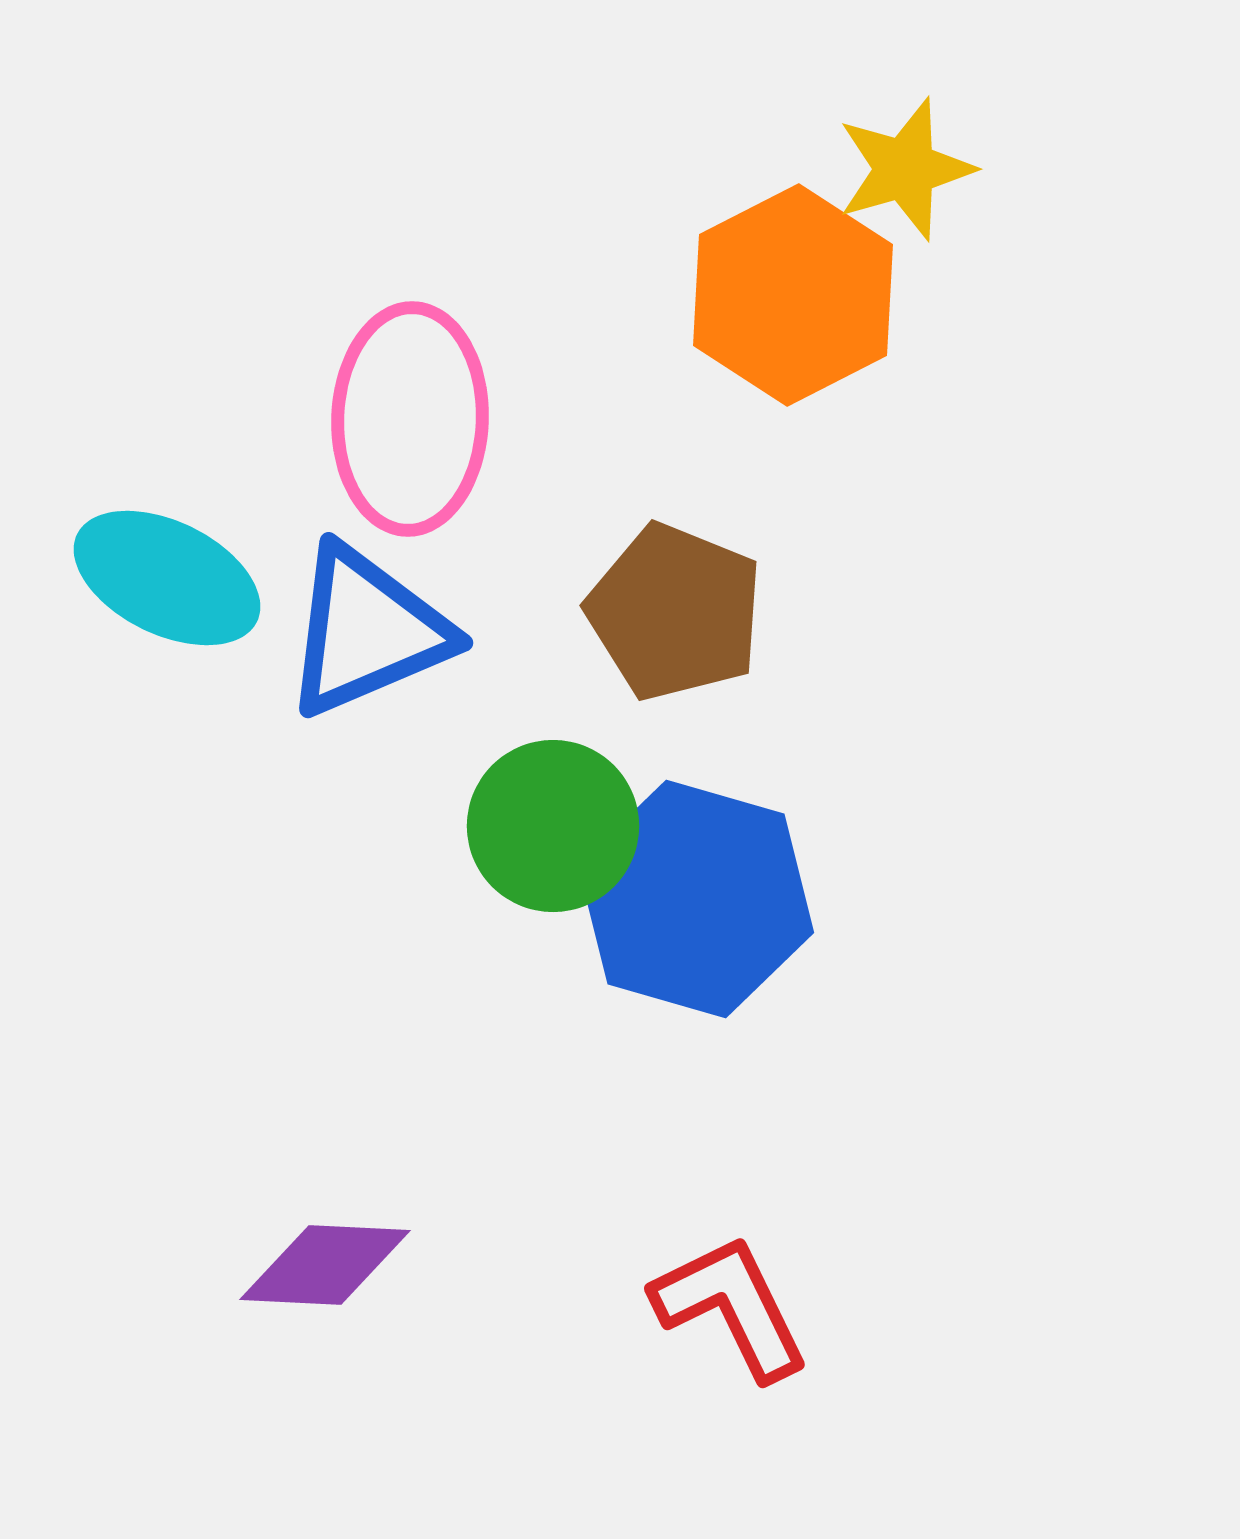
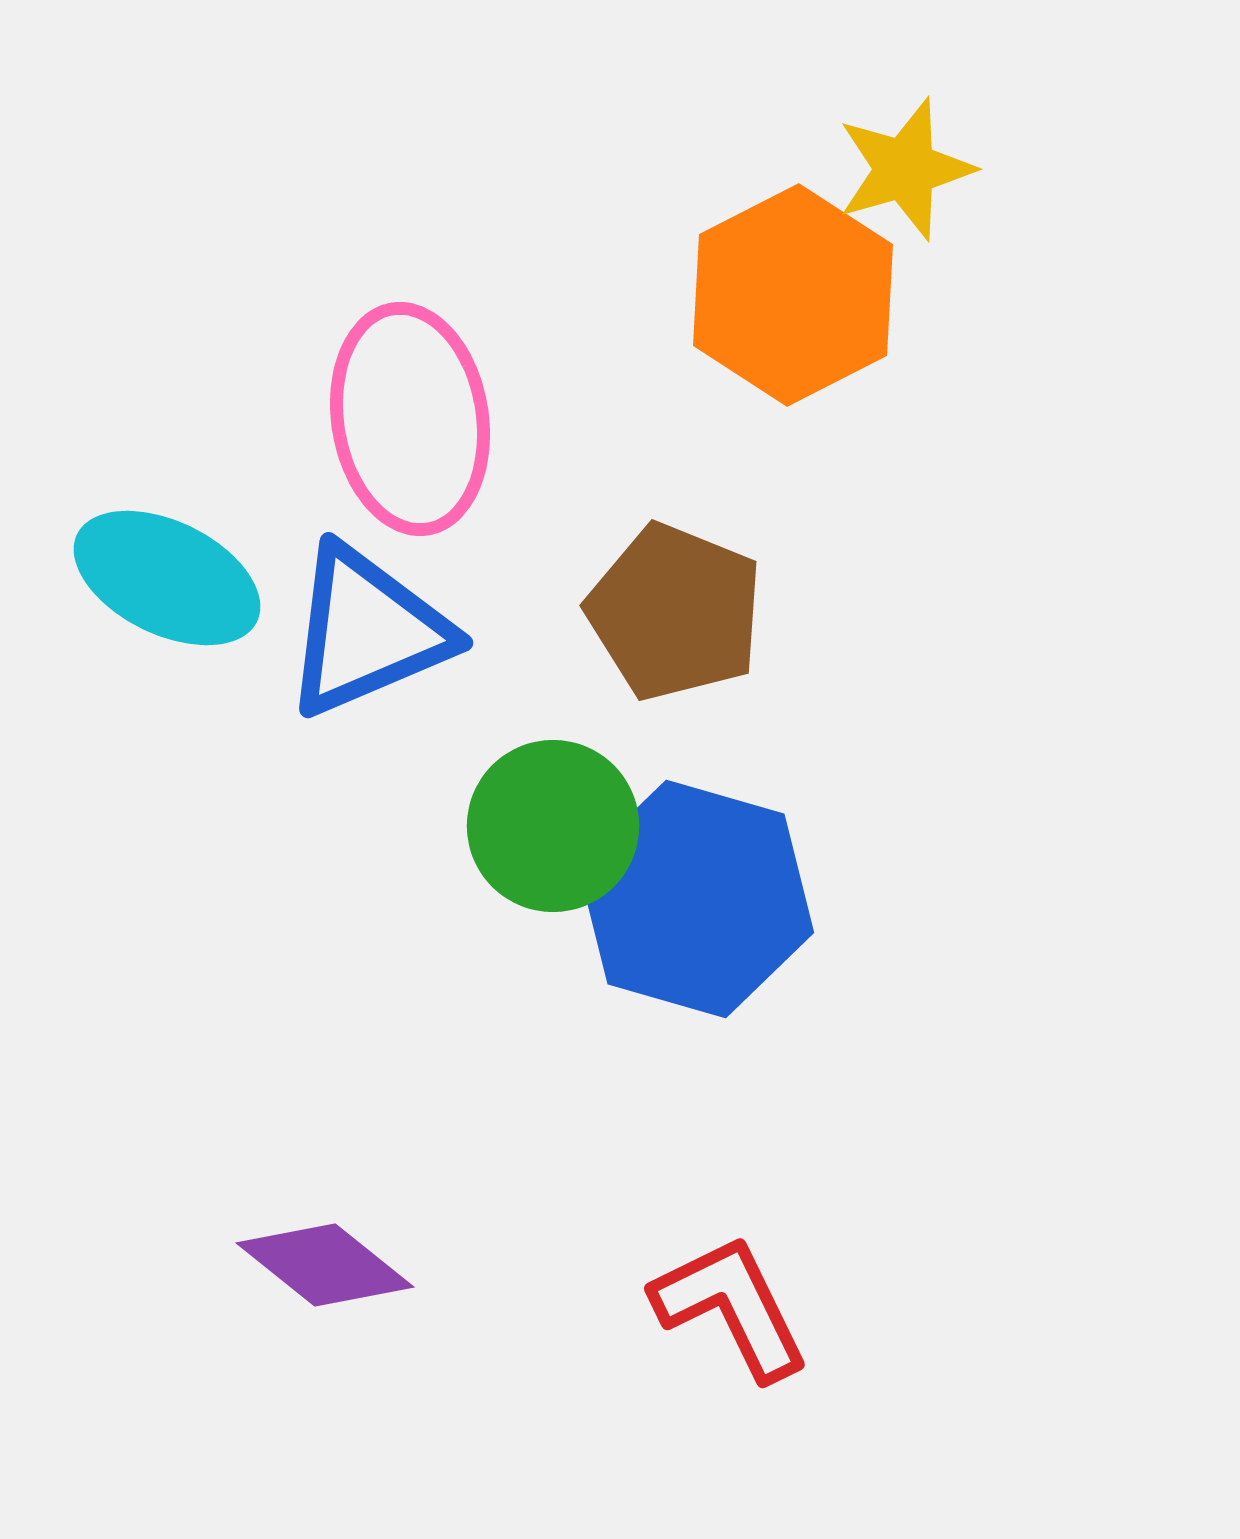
pink ellipse: rotated 11 degrees counterclockwise
purple diamond: rotated 36 degrees clockwise
